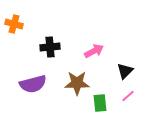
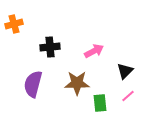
orange cross: rotated 30 degrees counterclockwise
purple semicircle: rotated 120 degrees clockwise
